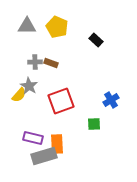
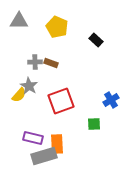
gray triangle: moved 8 px left, 5 px up
